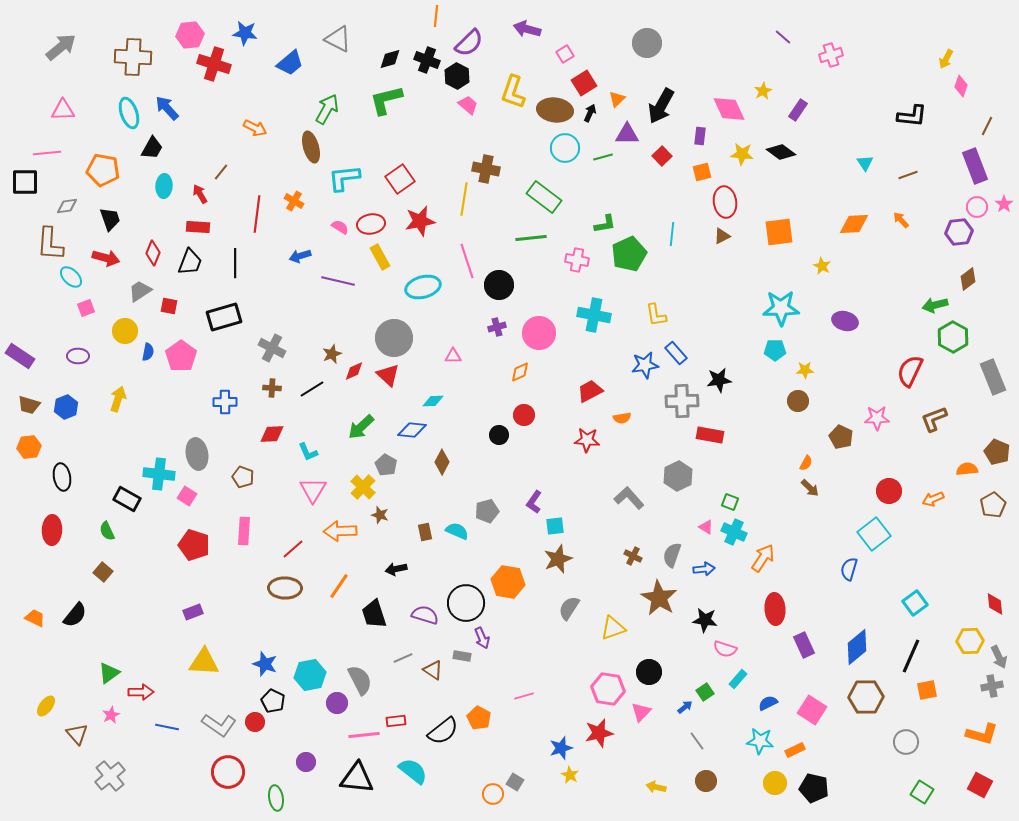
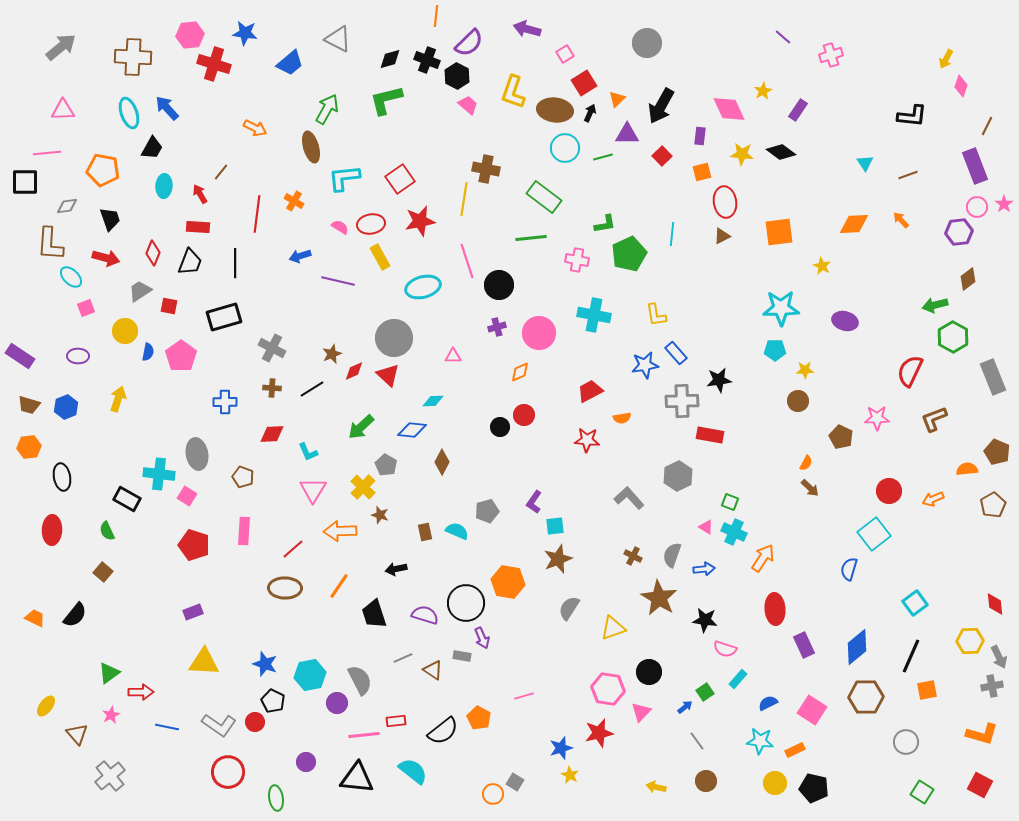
black circle at (499, 435): moved 1 px right, 8 px up
